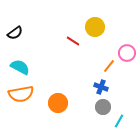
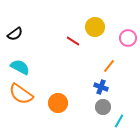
black semicircle: moved 1 px down
pink circle: moved 1 px right, 15 px up
orange semicircle: rotated 45 degrees clockwise
